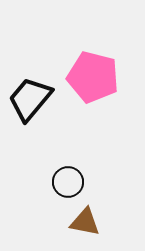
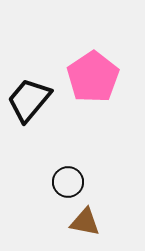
pink pentagon: rotated 24 degrees clockwise
black trapezoid: moved 1 px left, 1 px down
